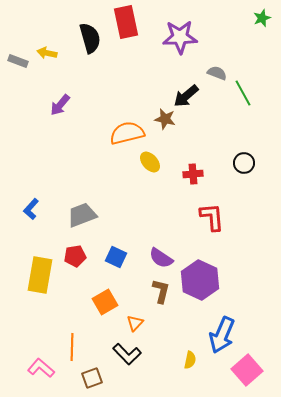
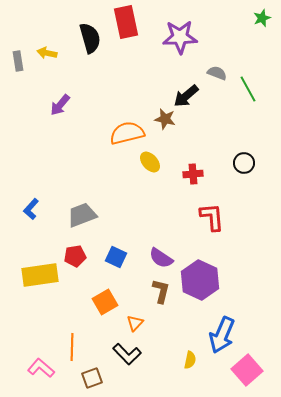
gray rectangle: rotated 60 degrees clockwise
green line: moved 5 px right, 4 px up
yellow rectangle: rotated 72 degrees clockwise
